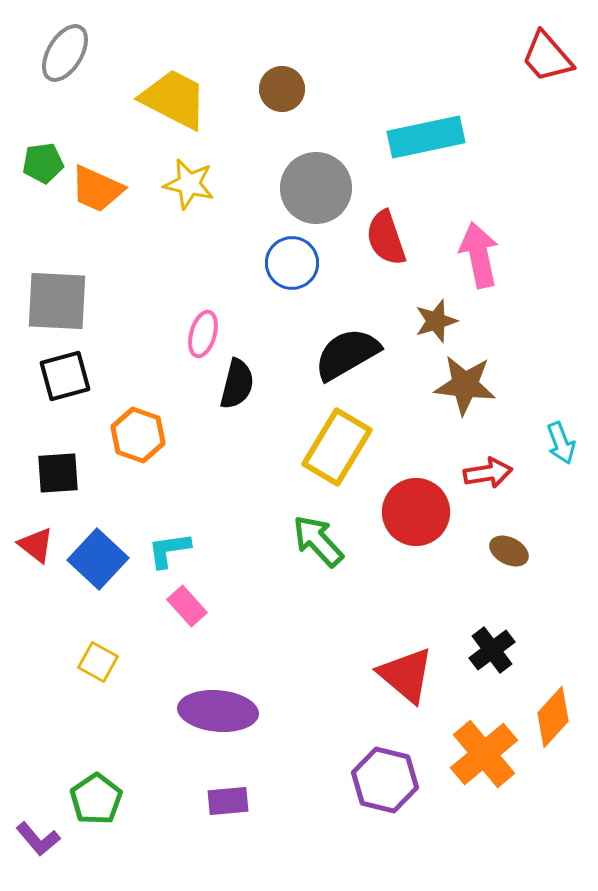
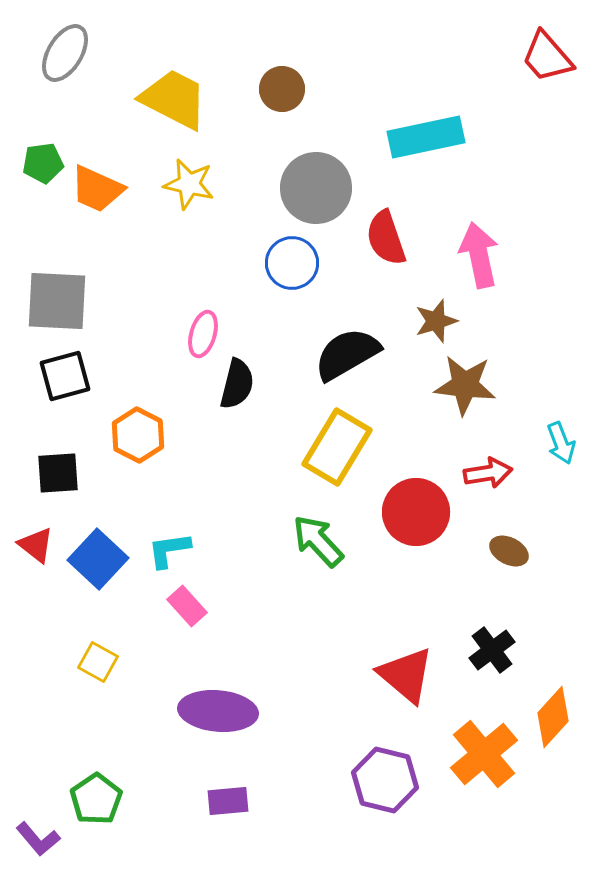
orange hexagon at (138, 435): rotated 8 degrees clockwise
